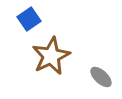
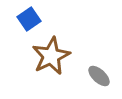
gray ellipse: moved 2 px left, 1 px up
